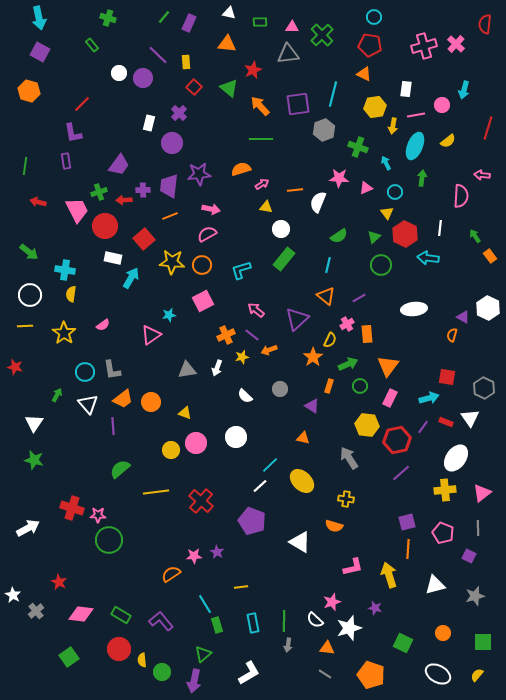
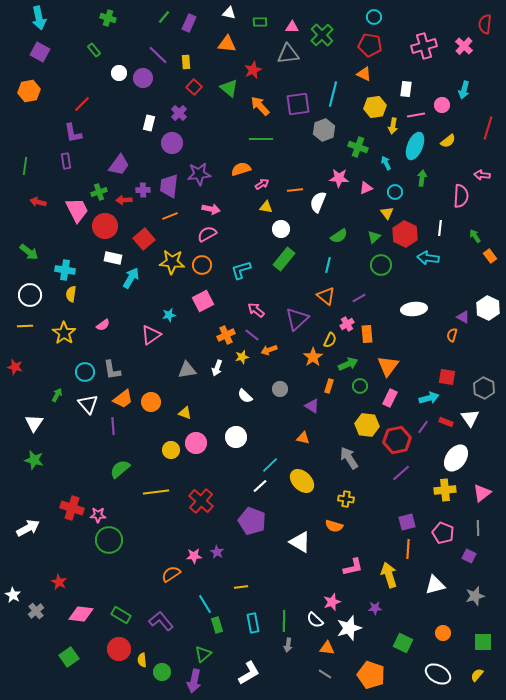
pink cross at (456, 44): moved 8 px right, 2 px down
green rectangle at (92, 45): moved 2 px right, 5 px down
orange hexagon at (29, 91): rotated 25 degrees counterclockwise
purple star at (375, 608): rotated 16 degrees counterclockwise
